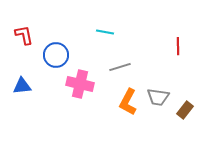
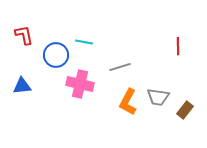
cyan line: moved 21 px left, 10 px down
